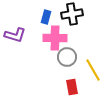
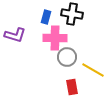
black cross: rotated 20 degrees clockwise
yellow line: rotated 30 degrees counterclockwise
